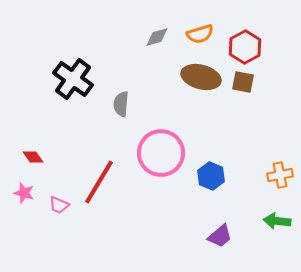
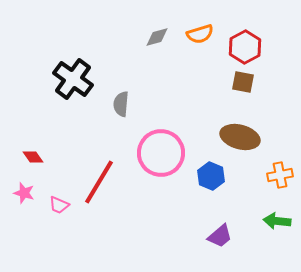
brown ellipse: moved 39 px right, 60 px down
